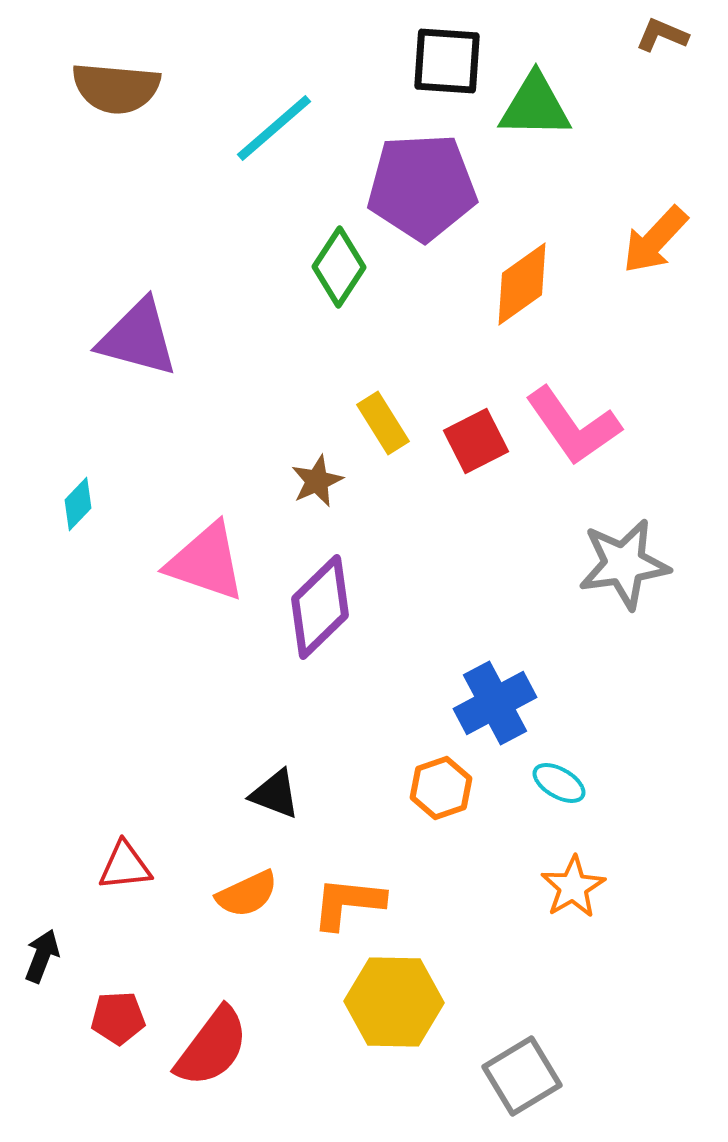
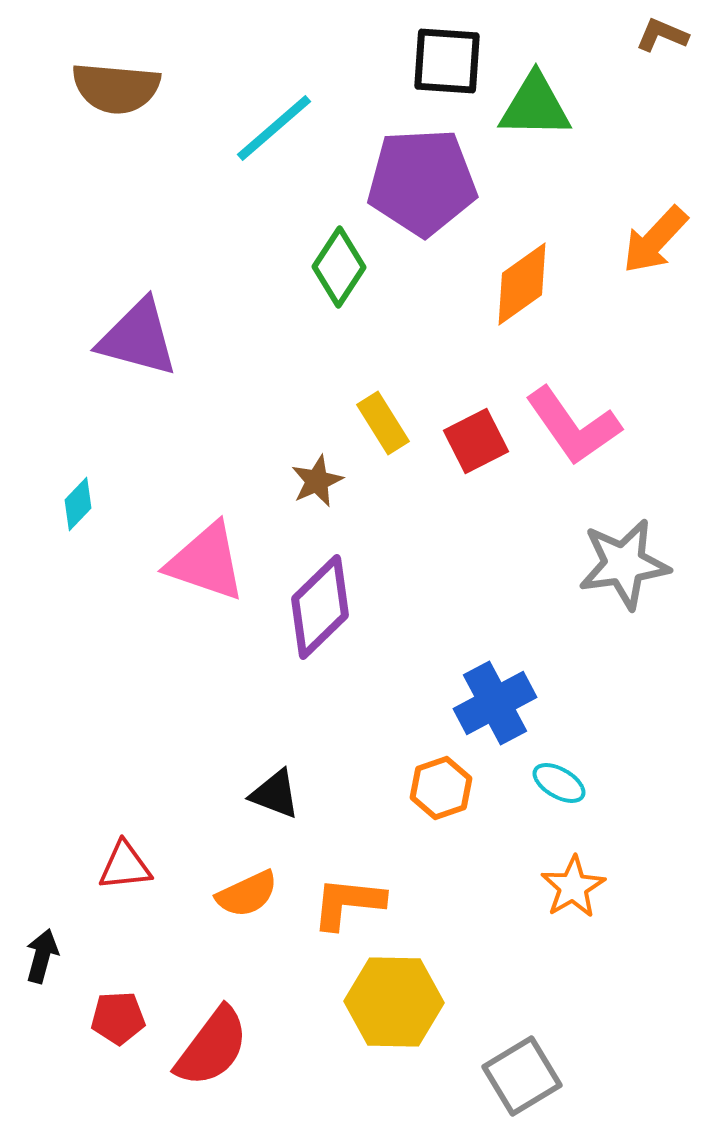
purple pentagon: moved 5 px up
black arrow: rotated 6 degrees counterclockwise
